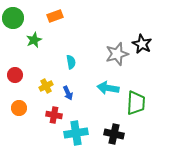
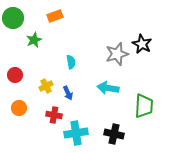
green trapezoid: moved 8 px right, 3 px down
